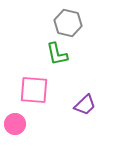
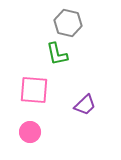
pink circle: moved 15 px right, 8 px down
